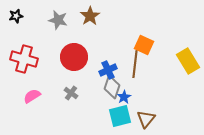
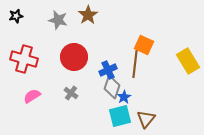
brown star: moved 2 px left, 1 px up
